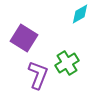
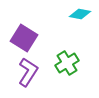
cyan diamond: rotated 40 degrees clockwise
purple L-shape: moved 10 px left, 3 px up; rotated 12 degrees clockwise
